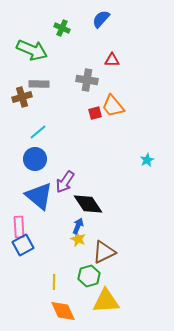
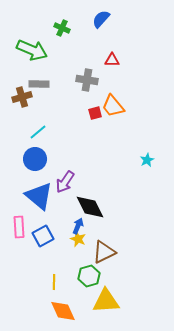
black diamond: moved 2 px right, 3 px down; rotated 8 degrees clockwise
blue square: moved 20 px right, 9 px up
